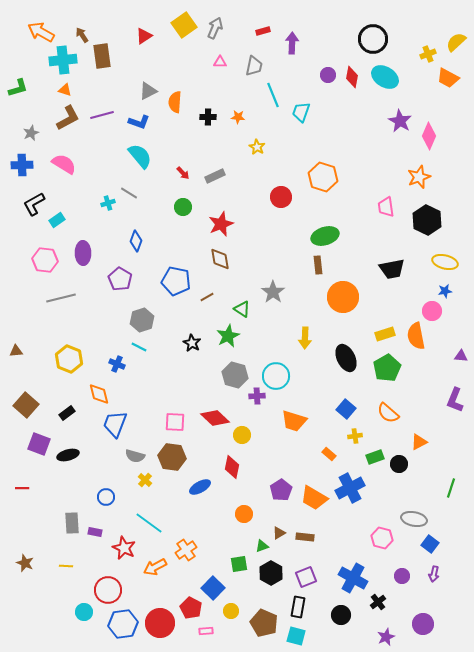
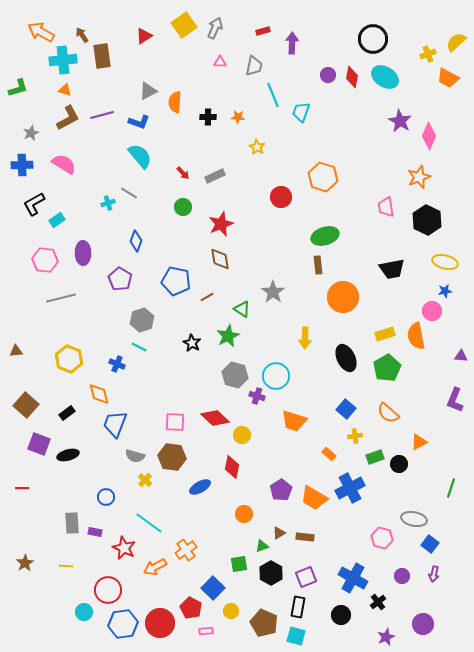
purple cross at (257, 396): rotated 21 degrees clockwise
brown star at (25, 563): rotated 18 degrees clockwise
